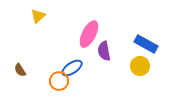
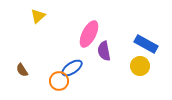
brown semicircle: moved 2 px right
